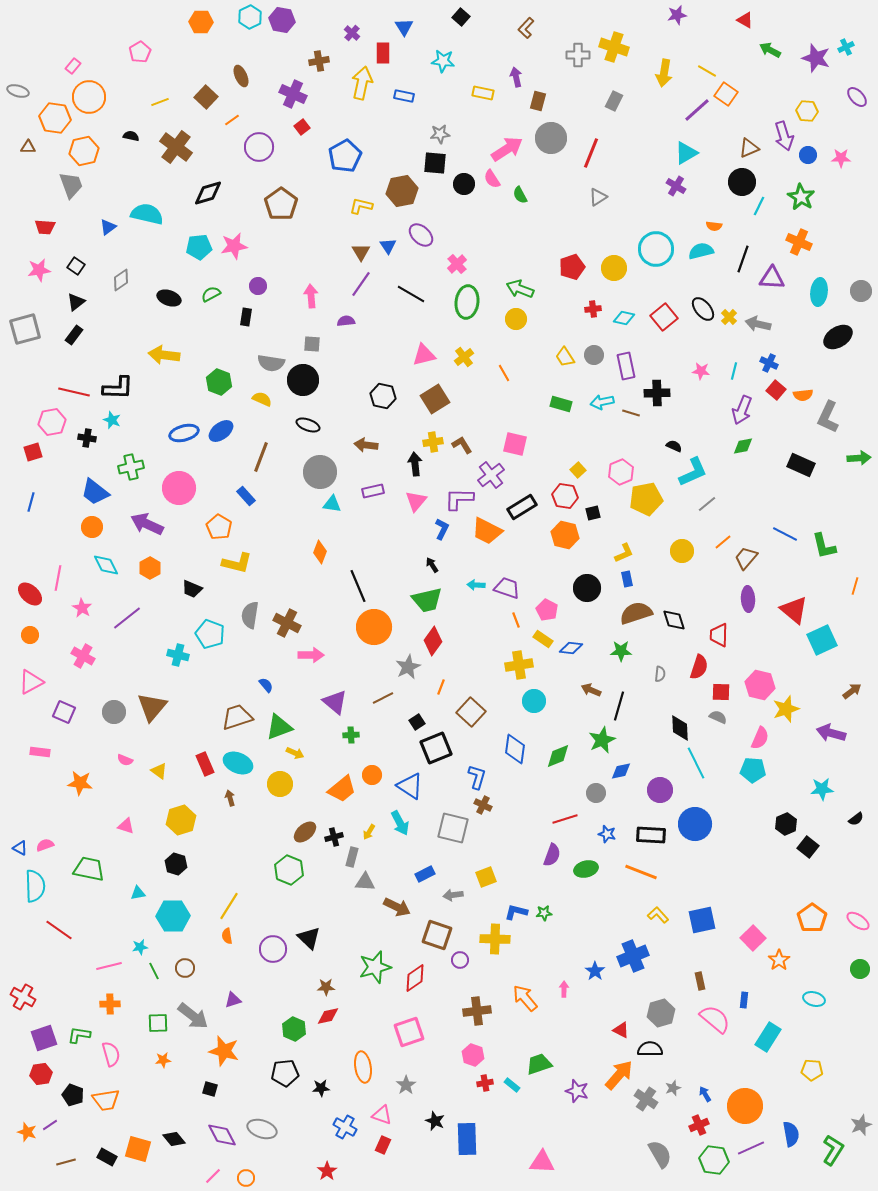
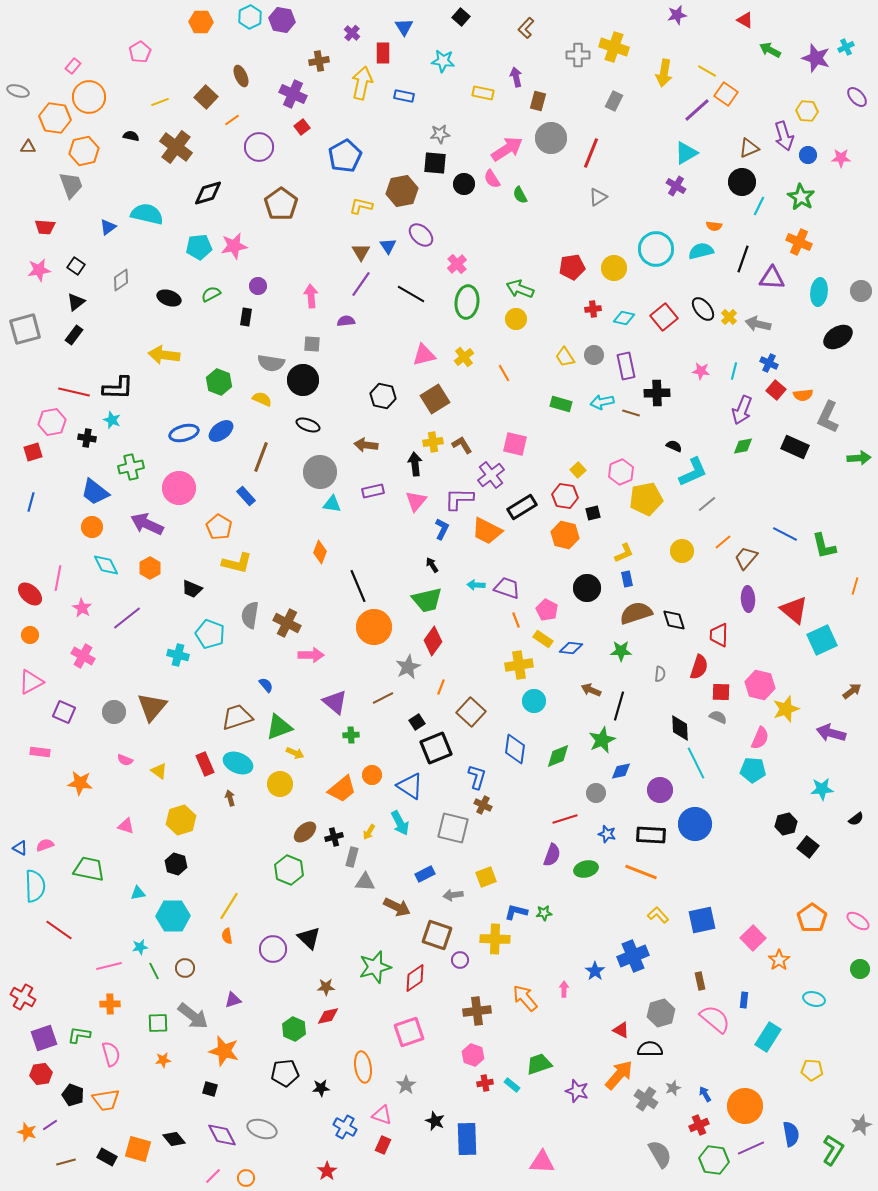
red pentagon at (572, 267): rotated 10 degrees clockwise
black rectangle at (801, 465): moved 6 px left, 18 px up
black hexagon at (786, 824): rotated 10 degrees clockwise
